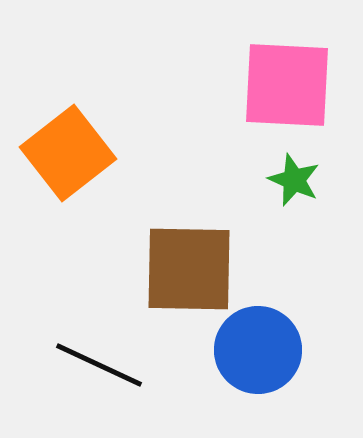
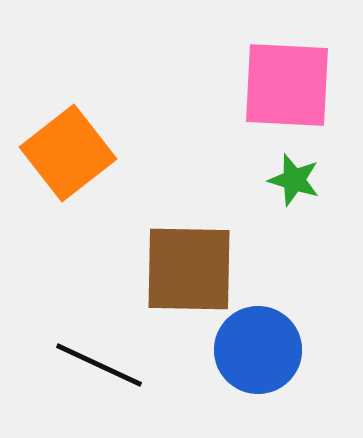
green star: rotated 6 degrees counterclockwise
